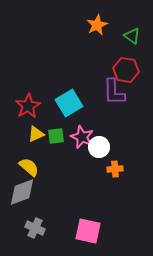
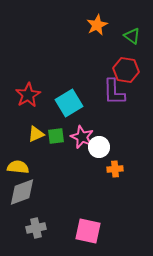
red star: moved 11 px up
yellow semicircle: moved 11 px left; rotated 35 degrees counterclockwise
gray cross: moved 1 px right; rotated 36 degrees counterclockwise
